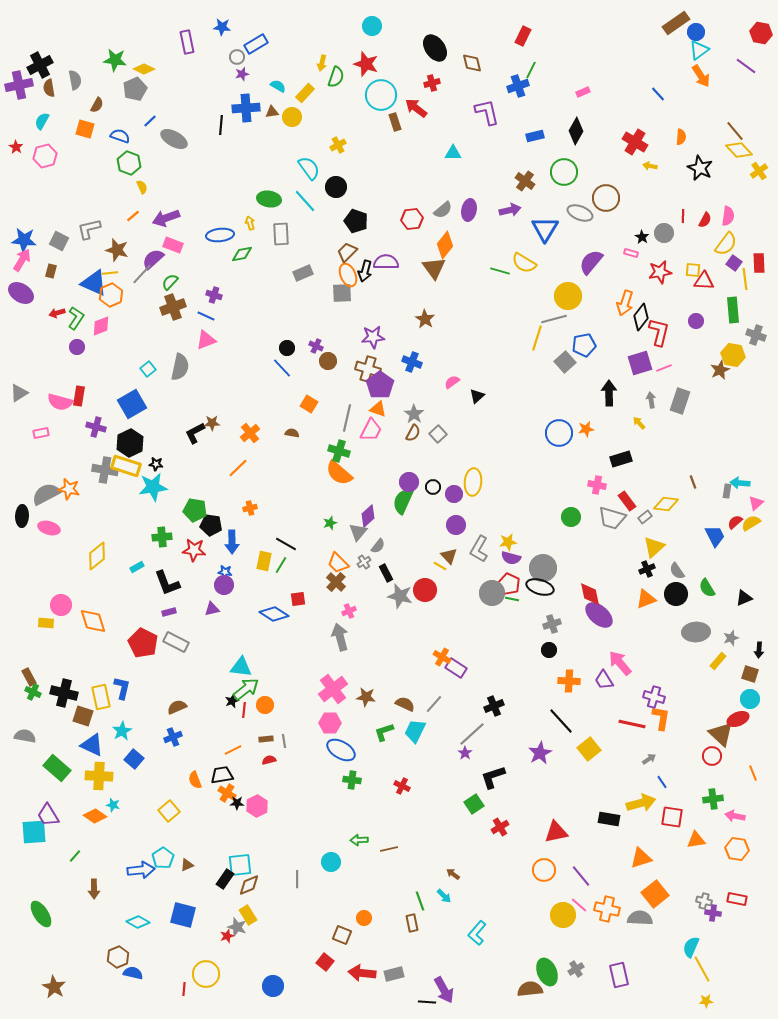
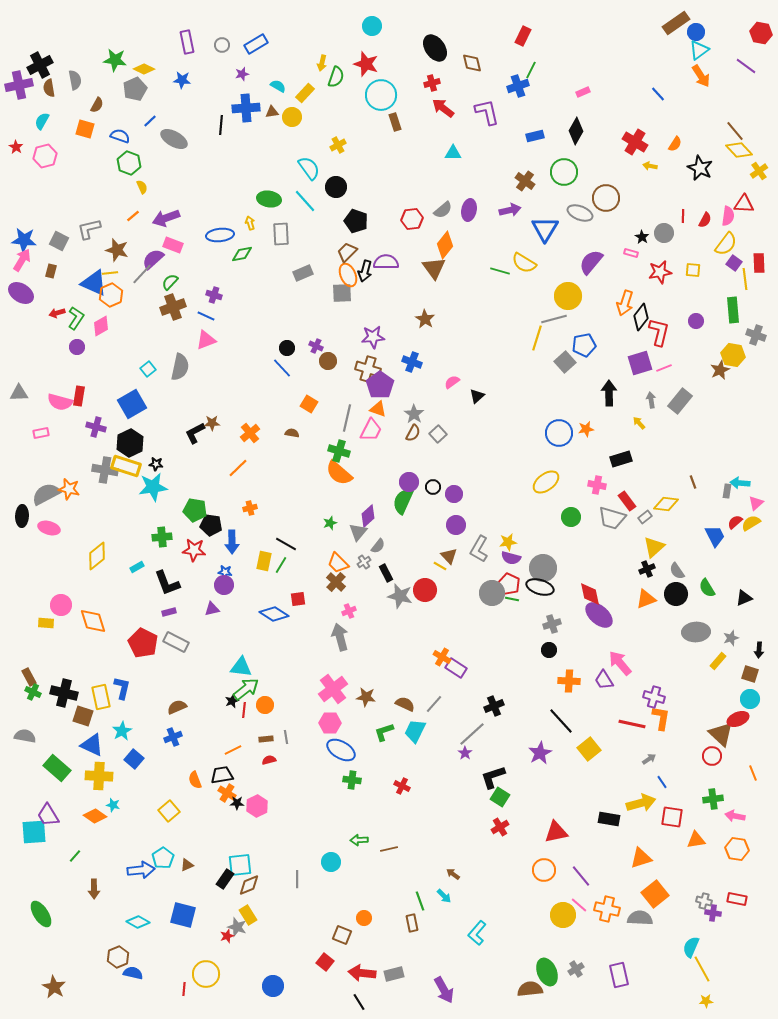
blue star at (222, 27): moved 40 px left, 53 px down
gray circle at (237, 57): moved 15 px left, 12 px up
red arrow at (416, 108): moved 27 px right
orange semicircle at (681, 137): moved 6 px left, 7 px down; rotated 28 degrees clockwise
red triangle at (704, 281): moved 40 px right, 77 px up
pink diamond at (101, 326): rotated 10 degrees counterclockwise
gray triangle at (19, 393): rotated 30 degrees clockwise
gray rectangle at (680, 401): rotated 20 degrees clockwise
yellow ellipse at (473, 482): moved 73 px right; rotated 48 degrees clockwise
gray line at (284, 741): moved 2 px right, 4 px up
green square at (474, 804): moved 26 px right, 7 px up; rotated 24 degrees counterclockwise
black line at (427, 1002): moved 68 px left; rotated 54 degrees clockwise
